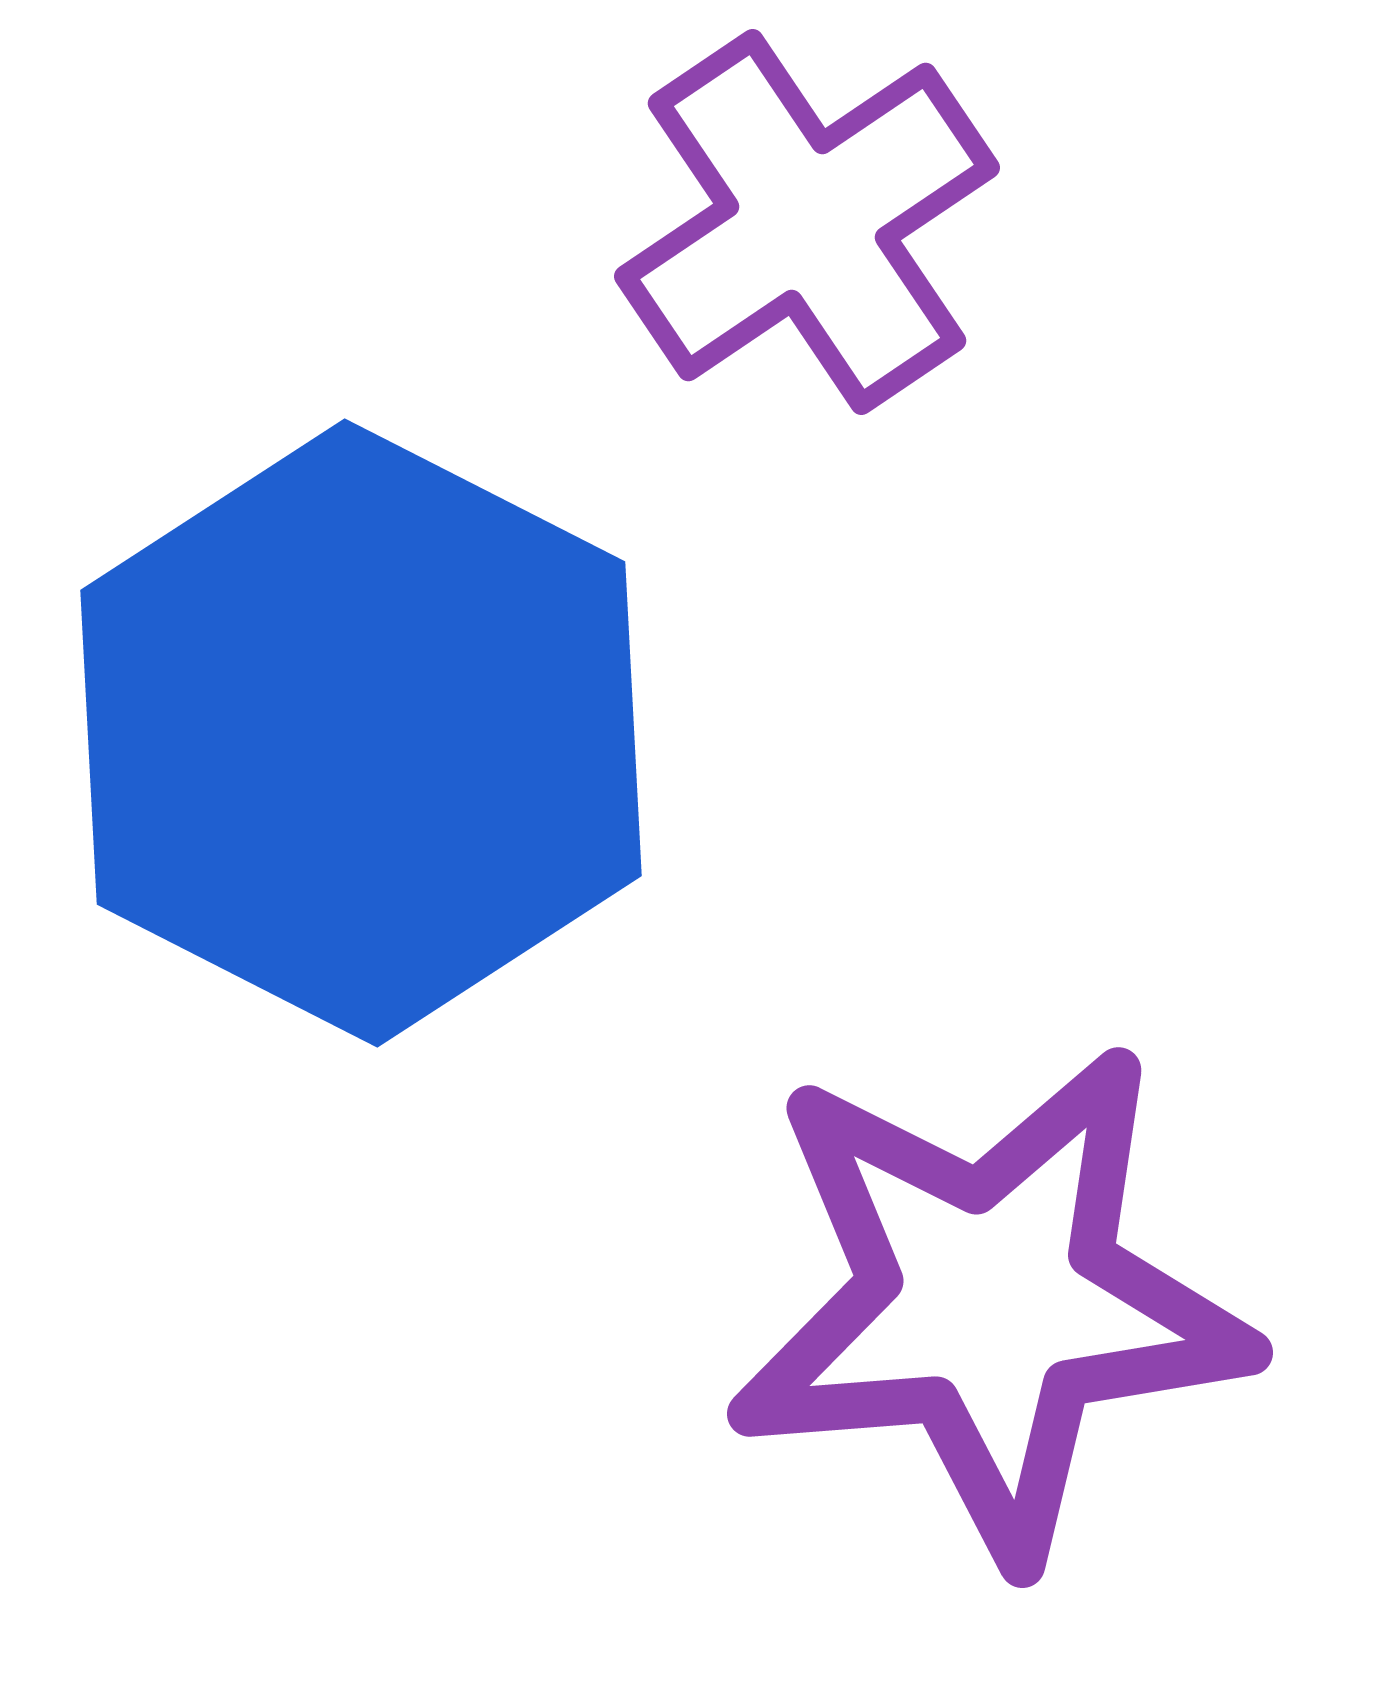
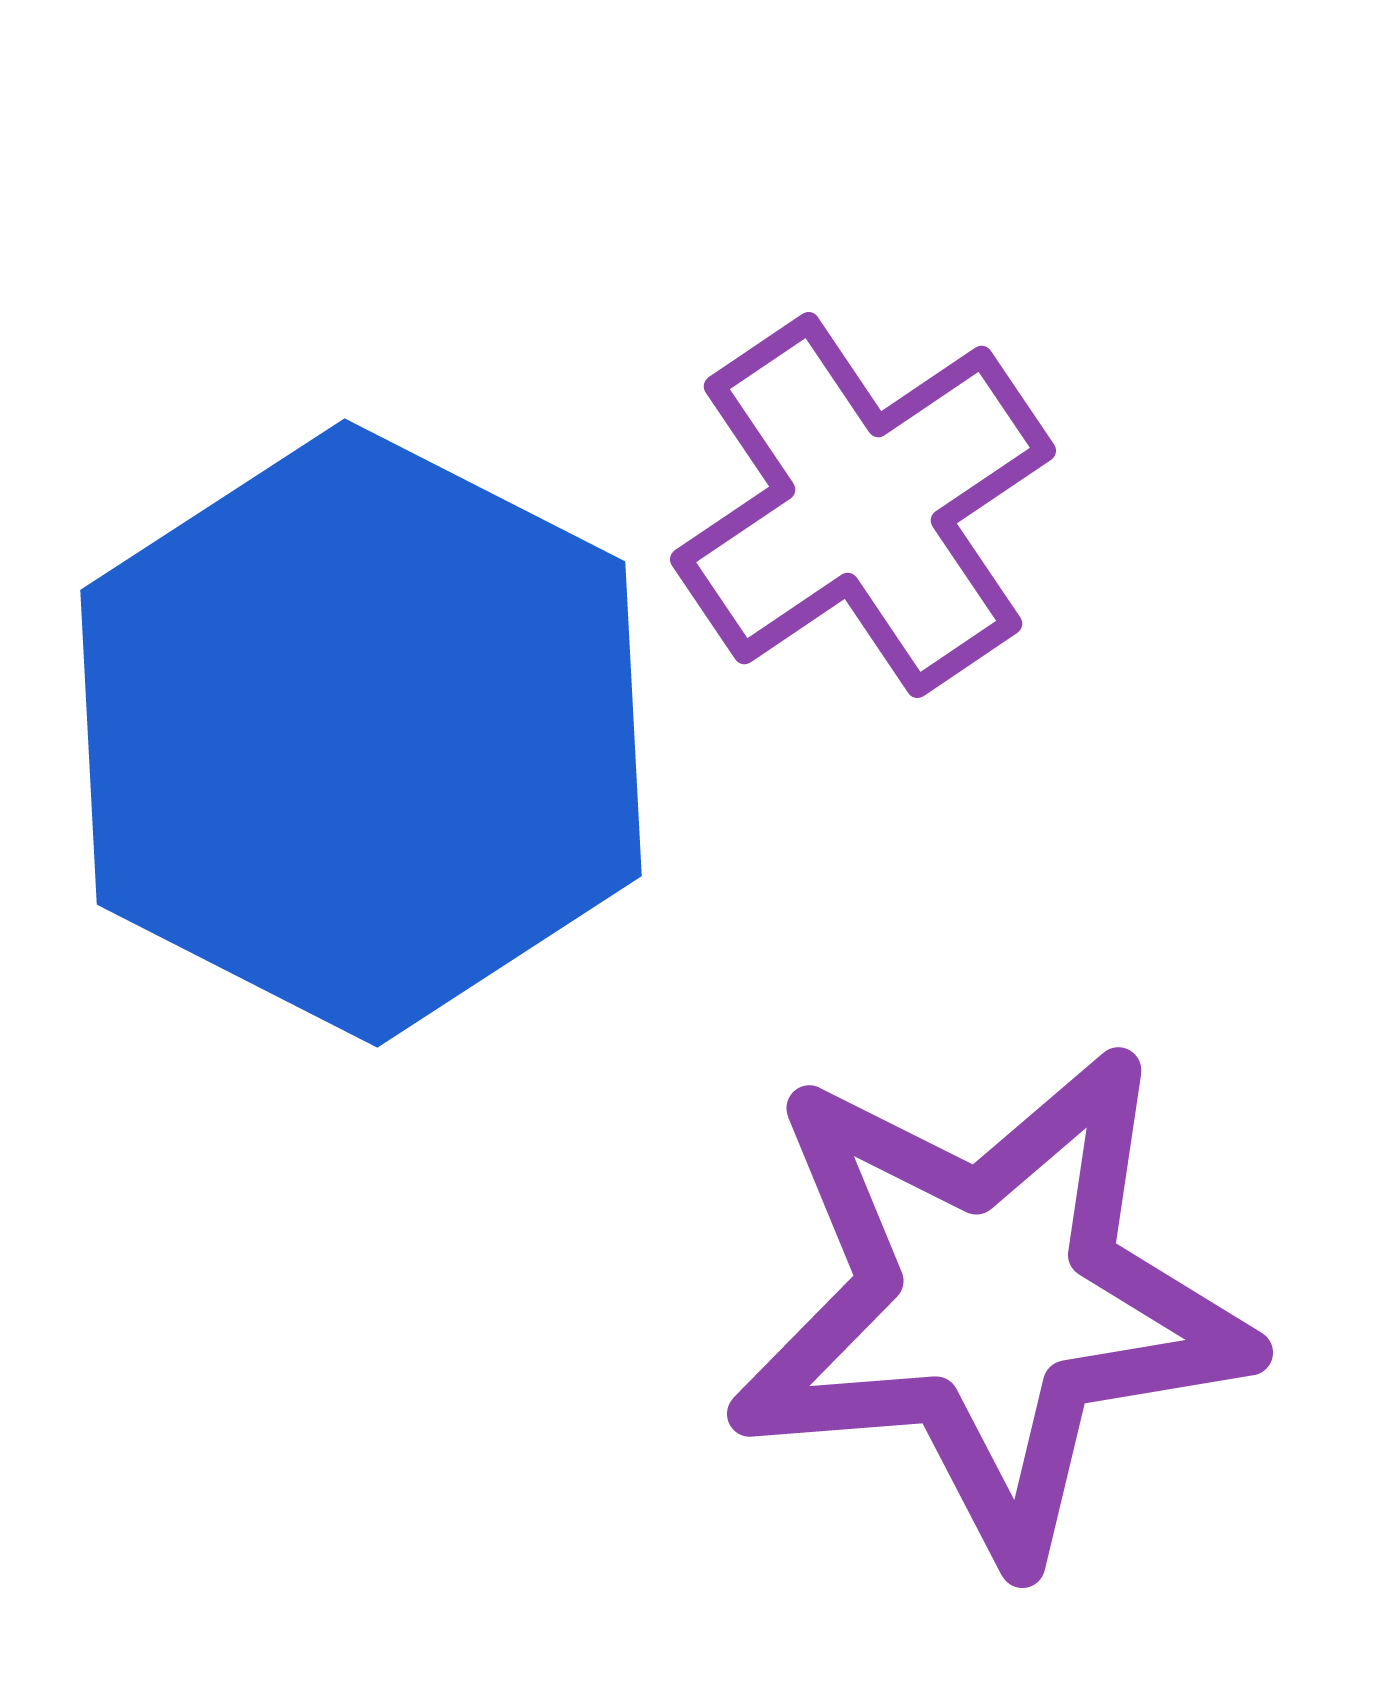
purple cross: moved 56 px right, 283 px down
